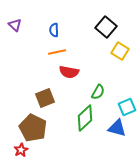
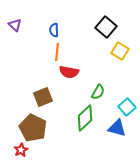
orange line: rotated 72 degrees counterclockwise
brown square: moved 2 px left, 1 px up
cyan square: rotated 18 degrees counterclockwise
